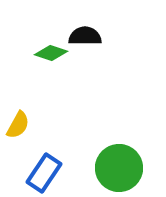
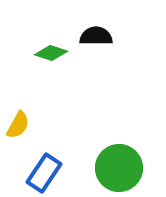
black semicircle: moved 11 px right
